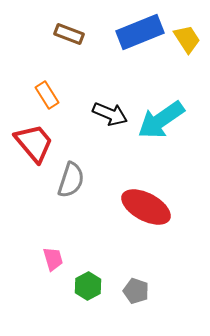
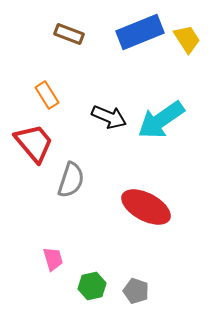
black arrow: moved 1 px left, 3 px down
green hexagon: moved 4 px right; rotated 16 degrees clockwise
